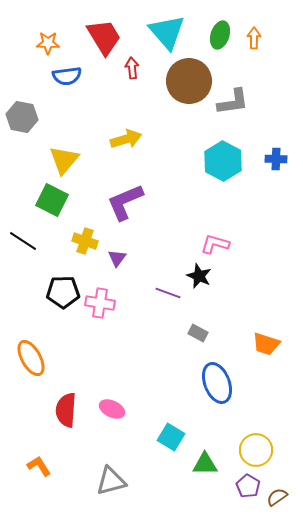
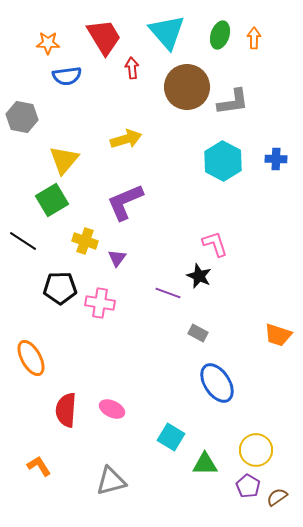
brown circle: moved 2 px left, 6 px down
green square: rotated 32 degrees clockwise
pink L-shape: rotated 56 degrees clockwise
black pentagon: moved 3 px left, 4 px up
orange trapezoid: moved 12 px right, 9 px up
blue ellipse: rotated 12 degrees counterclockwise
